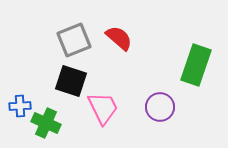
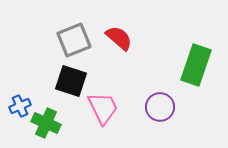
blue cross: rotated 20 degrees counterclockwise
